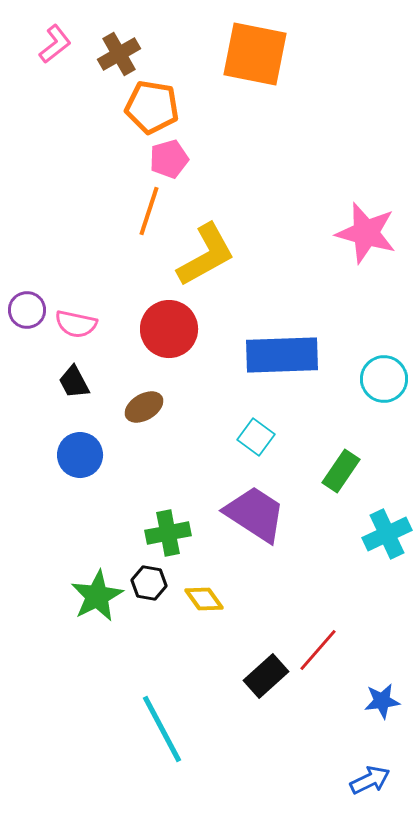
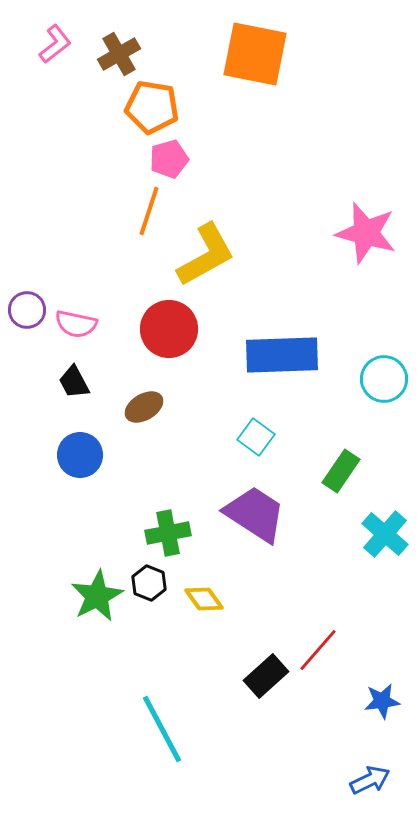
cyan cross: moved 2 px left; rotated 24 degrees counterclockwise
black hexagon: rotated 12 degrees clockwise
